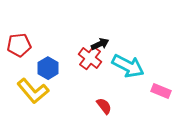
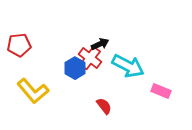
blue hexagon: moved 27 px right
